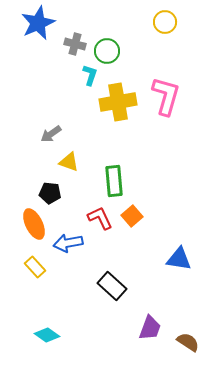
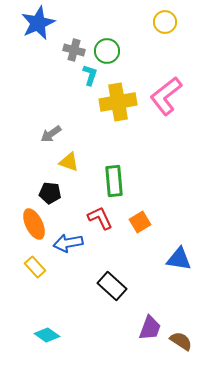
gray cross: moved 1 px left, 6 px down
pink L-shape: rotated 144 degrees counterclockwise
orange square: moved 8 px right, 6 px down; rotated 10 degrees clockwise
brown semicircle: moved 7 px left, 1 px up
